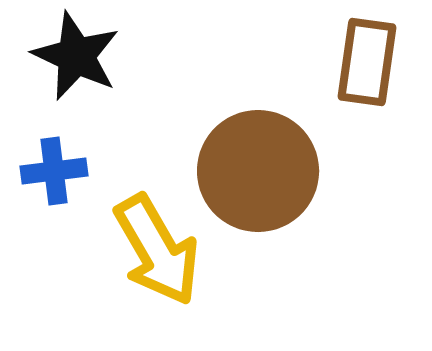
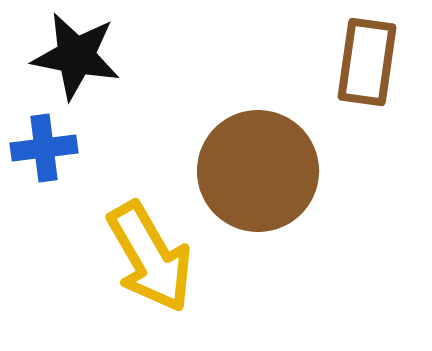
black star: rotated 14 degrees counterclockwise
blue cross: moved 10 px left, 23 px up
yellow arrow: moved 7 px left, 7 px down
